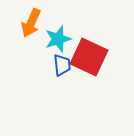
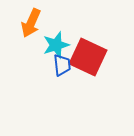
cyan star: moved 2 px left, 6 px down
red square: moved 1 px left
